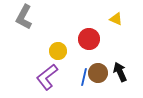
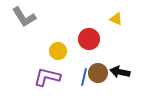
gray L-shape: rotated 60 degrees counterclockwise
black arrow: rotated 54 degrees counterclockwise
purple L-shape: rotated 52 degrees clockwise
